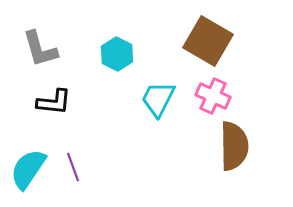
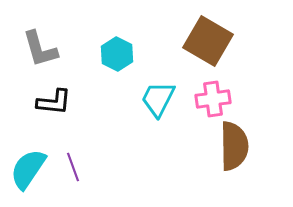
pink cross: moved 3 px down; rotated 32 degrees counterclockwise
